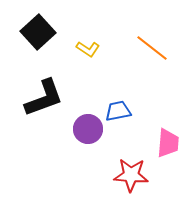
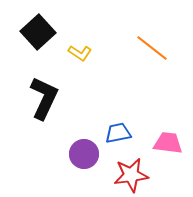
yellow L-shape: moved 8 px left, 4 px down
black L-shape: rotated 45 degrees counterclockwise
blue trapezoid: moved 22 px down
purple circle: moved 4 px left, 25 px down
pink trapezoid: rotated 88 degrees counterclockwise
red star: rotated 12 degrees counterclockwise
